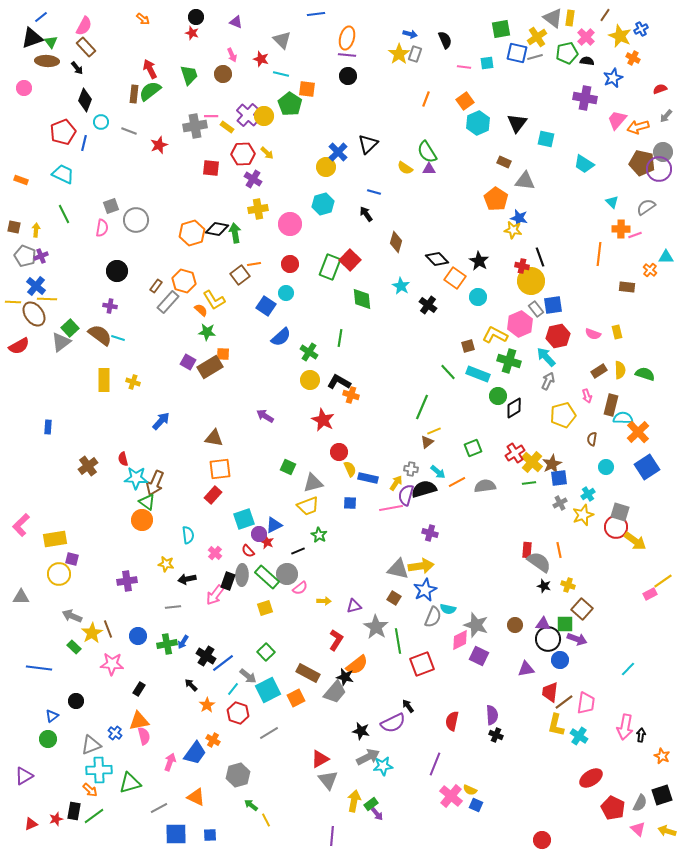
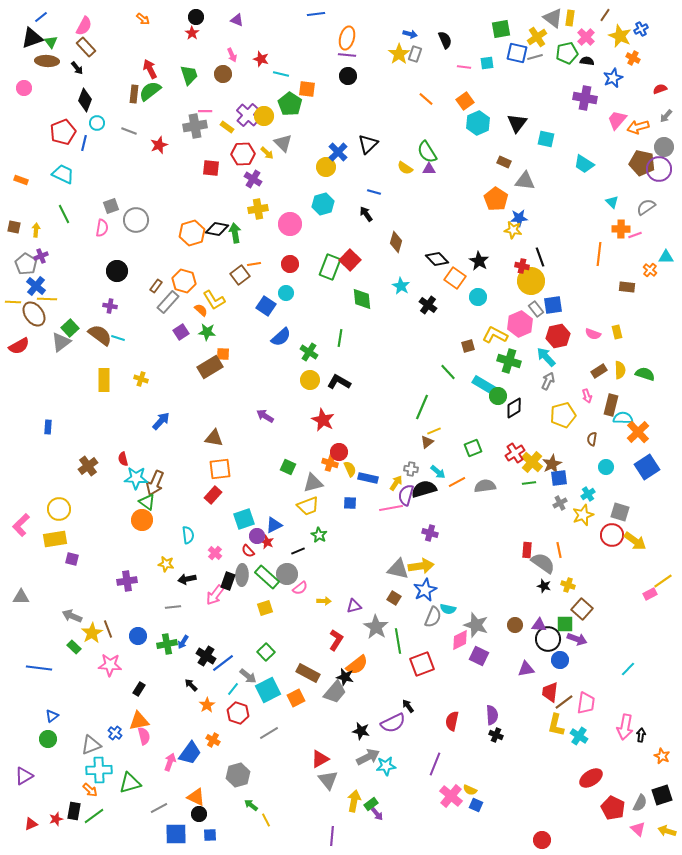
purple triangle at (236, 22): moved 1 px right, 2 px up
red star at (192, 33): rotated 16 degrees clockwise
gray triangle at (282, 40): moved 1 px right, 103 px down
orange line at (426, 99): rotated 70 degrees counterclockwise
pink line at (211, 116): moved 6 px left, 5 px up
cyan circle at (101, 122): moved 4 px left, 1 px down
gray circle at (663, 152): moved 1 px right, 5 px up
blue star at (519, 218): rotated 18 degrees counterclockwise
gray pentagon at (25, 256): moved 1 px right, 8 px down; rotated 10 degrees clockwise
purple square at (188, 362): moved 7 px left, 30 px up; rotated 28 degrees clockwise
cyan rectangle at (478, 374): moved 6 px right, 11 px down; rotated 10 degrees clockwise
yellow cross at (133, 382): moved 8 px right, 3 px up
orange cross at (351, 395): moved 21 px left, 68 px down
red circle at (616, 527): moved 4 px left, 8 px down
purple circle at (259, 534): moved 2 px left, 2 px down
gray semicircle at (539, 562): moved 4 px right, 1 px down
yellow circle at (59, 574): moved 65 px up
purple triangle at (543, 624): moved 4 px left, 1 px down
pink star at (112, 664): moved 2 px left, 1 px down
black circle at (76, 701): moved 123 px right, 113 px down
blue trapezoid at (195, 753): moved 5 px left
cyan star at (383, 766): moved 3 px right
